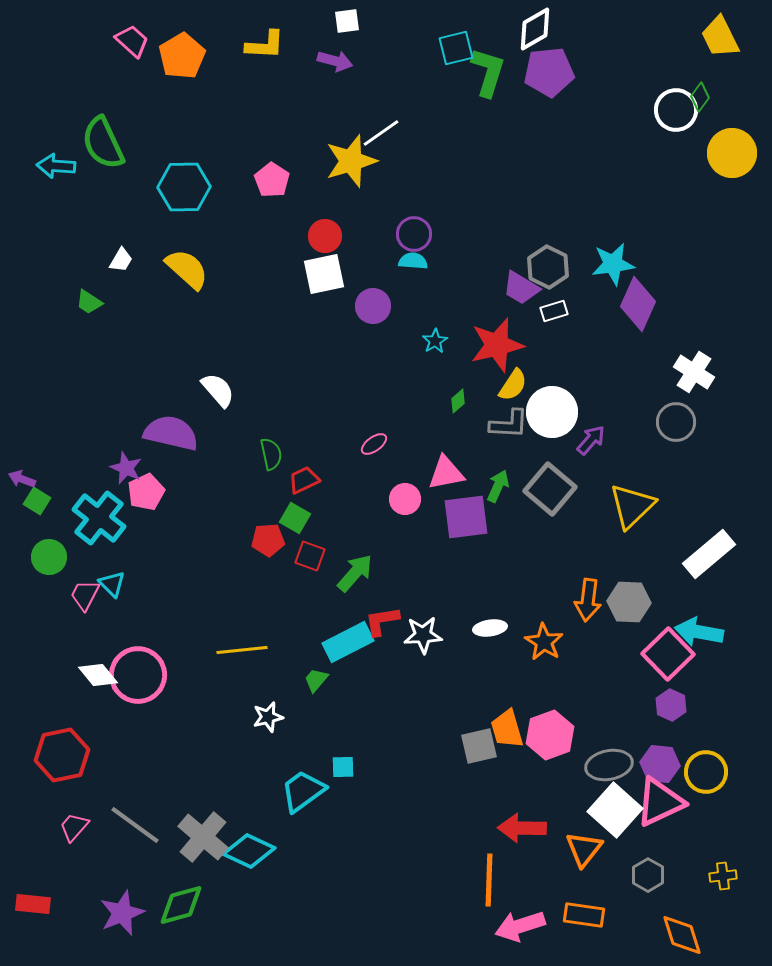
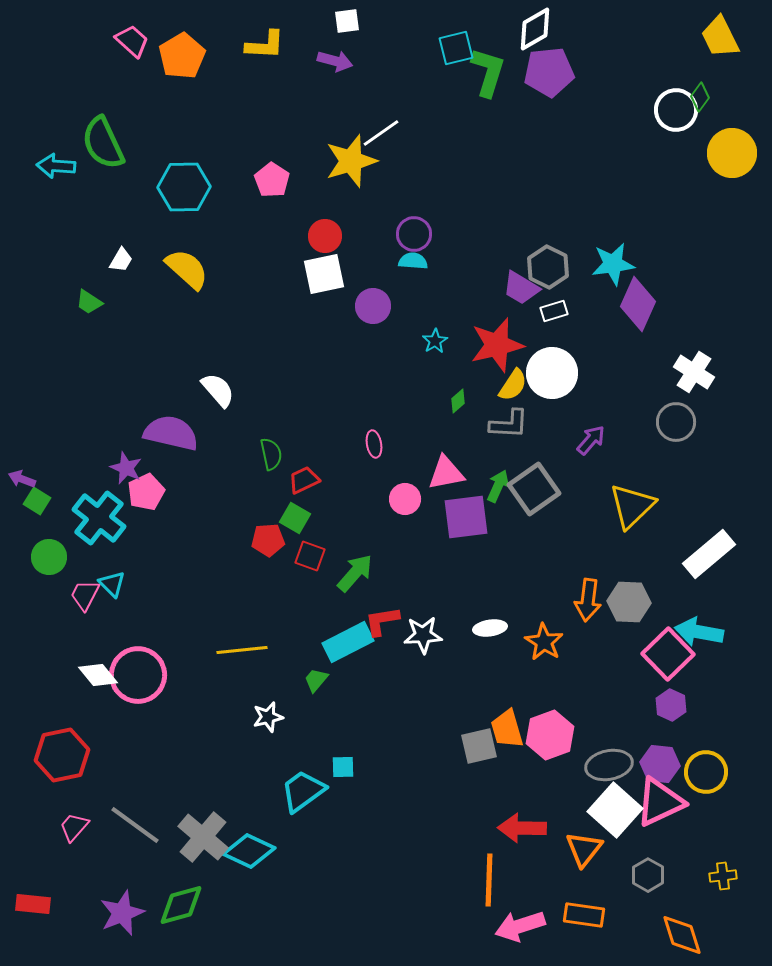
white circle at (552, 412): moved 39 px up
pink ellipse at (374, 444): rotated 64 degrees counterclockwise
gray square at (550, 489): moved 16 px left; rotated 15 degrees clockwise
